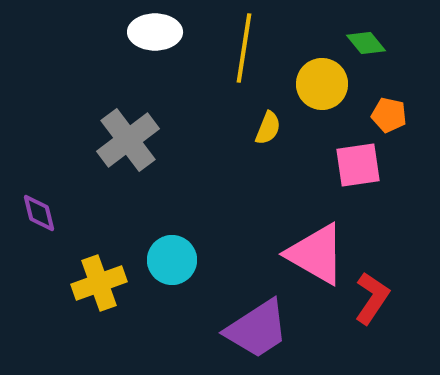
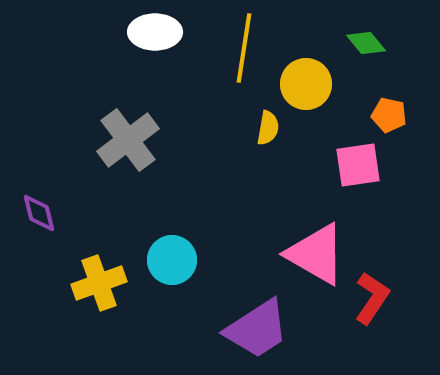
yellow circle: moved 16 px left
yellow semicircle: rotated 12 degrees counterclockwise
